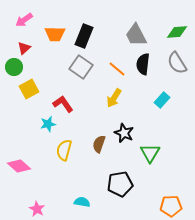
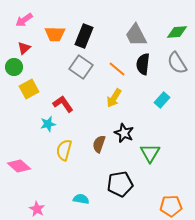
cyan semicircle: moved 1 px left, 3 px up
